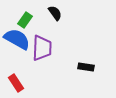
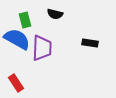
black semicircle: moved 1 px down; rotated 140 degrees clockwise
green rectangle: rotated 49 degrees counterclockwise
black rectangle: moved 4 px right, 24 px up
